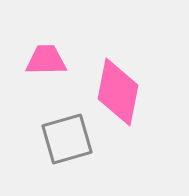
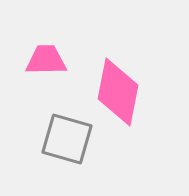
gray square: rotated 32 degrees clockwise
